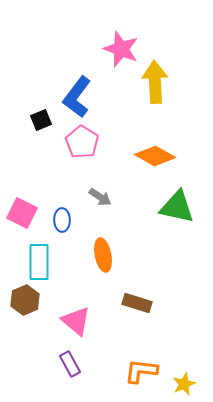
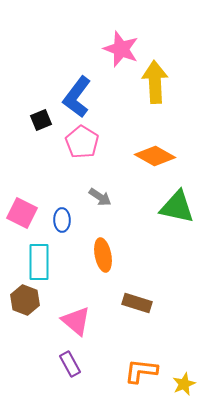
brown hexagon: rotated 16 degrees counterclockwise
